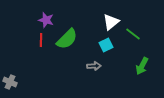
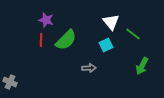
white triangle: rotated 30 degrees counterclockwise
green semicircle: moved 1 px left, 1 px down
gray arrow: moved 5 px left, 2 px down
